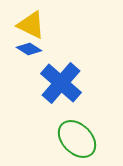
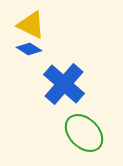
blue cross: moved 3 px right, 1 px down
green ellipse: moved 7 px right, 6 px up
